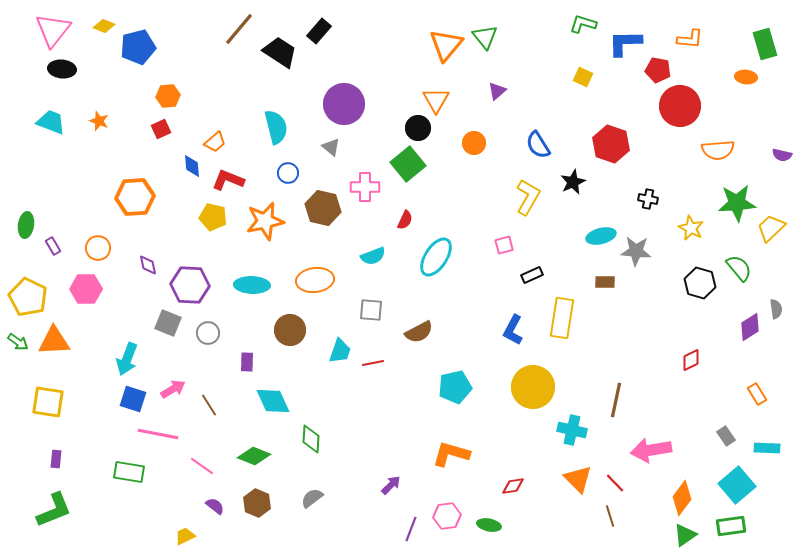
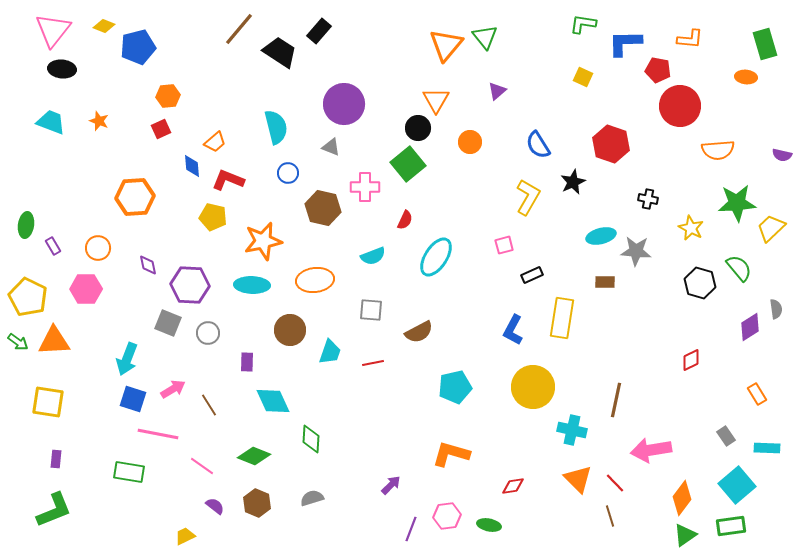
green L-shape at (583, 24): rotated 8 degrees counterclockwise
orange circle at (474, 143): moved 4 px left, 1 px up
gray triangle at (331, 147): rotated 18 degrees counterclockwise
orange star at (265, 221): moved 2 px left, 20 px down
cyan trapezoid at (340, 351): moved 10 px left, 1 px down
gray semicircle at (312, 498): rotated 20 degrees clockwise
